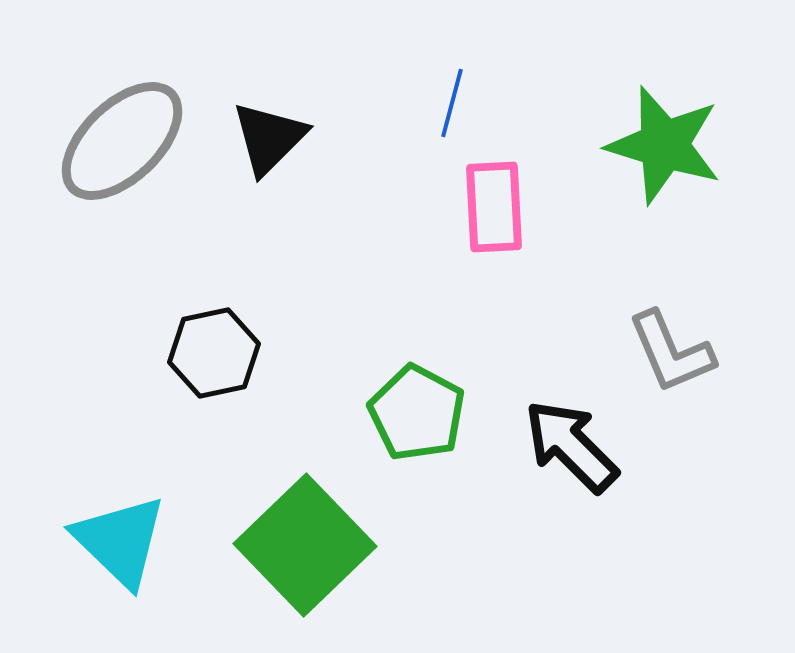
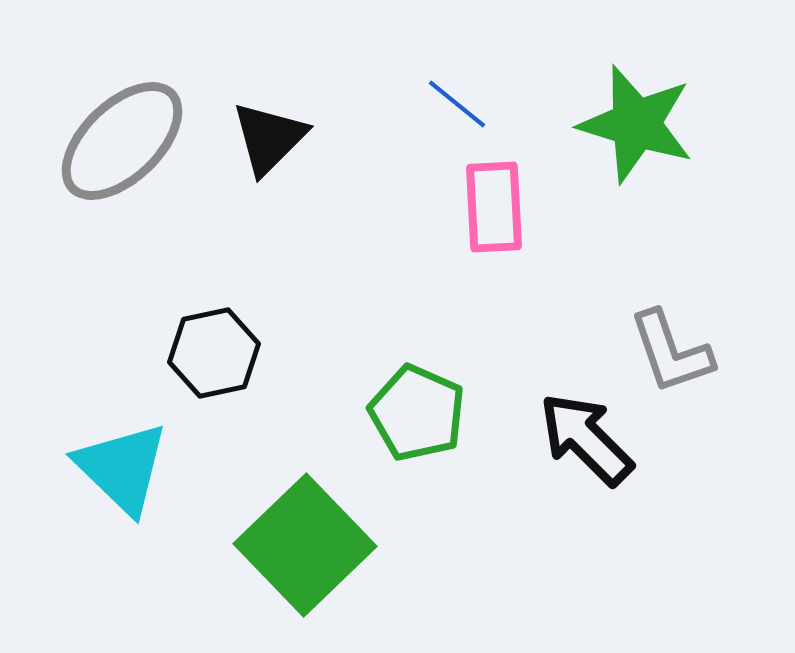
blue line: moved 5 px right, 1 px down; rotated 66 degrees counterclockwise
green star: moved 28 px left, 21 px up
gray L-shape: rotated 4 degrees clockwise
green pentagon: rotated 4 degrees counterclockwise
black arrow: moved 15 px right, 7 px up
cyan triangle: moved 2 px right, 73 px up
